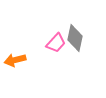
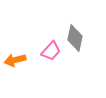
pink trapezoid: moved 5 px left, 8 px down
